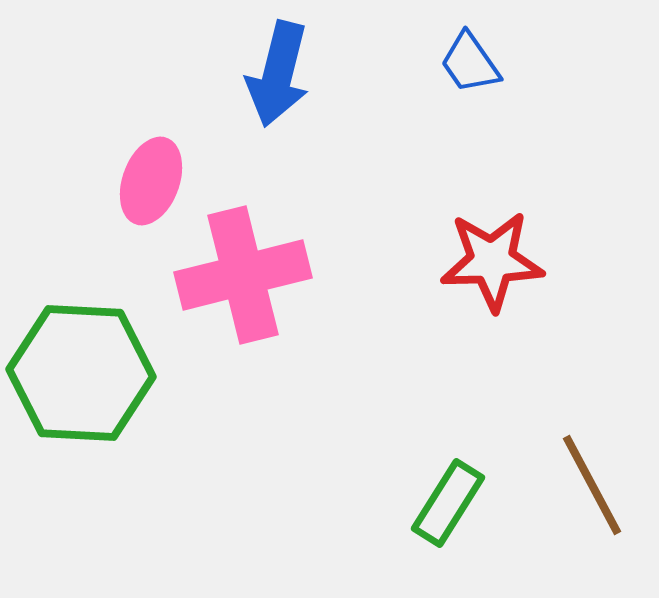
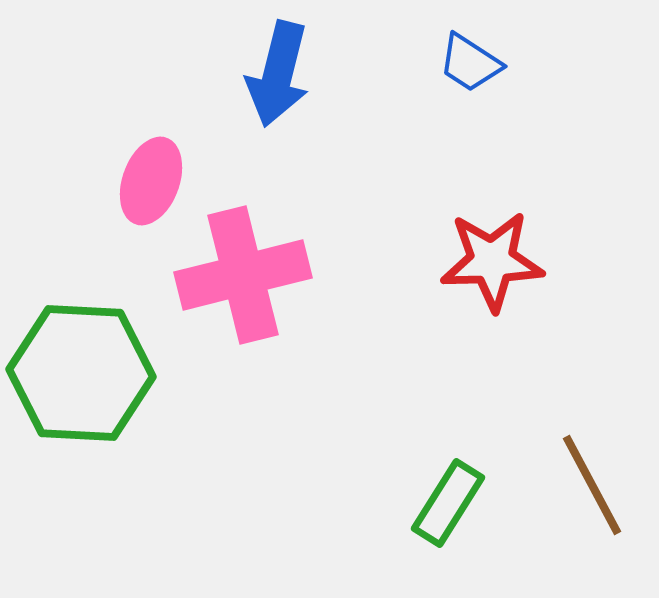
blue trapezoid: rotated 22 degrees counterclockwise
